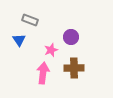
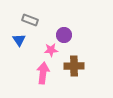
purple circle: moved 7 px left, 2 px up
pink star: rotated 16 degrees clockwise
brown cross: moved 2 px up
